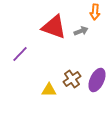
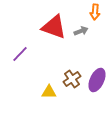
yellow triangle: moved 2 px down
